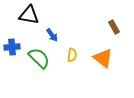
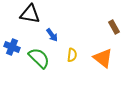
black triangle: moved 1 px right, 1 px up
blue cross: rotated 28 degrees clockwise
